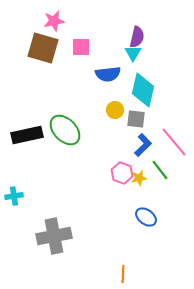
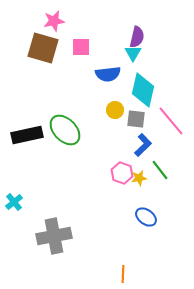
pink line: moved 3 px left, 21 px up
cyan cross: moved 6 px down; rotated 30 degrees counterclockwise
